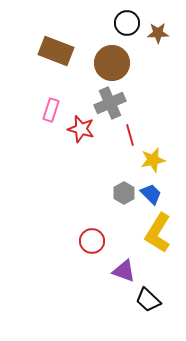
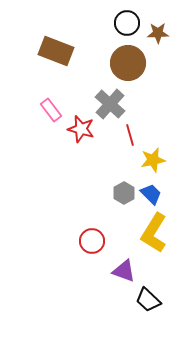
brown circle: moved 16 px right
gray cross: moved 1 px down; rotated 24 degrees counterclockwise
pink rectangle: rotated 55 degrees counterclockwise
yellow L-shape: moved 4 px left
